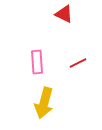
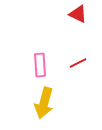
red triangle: moved 14 px right
pink rectangle: moved 3 px right, 3 px down
